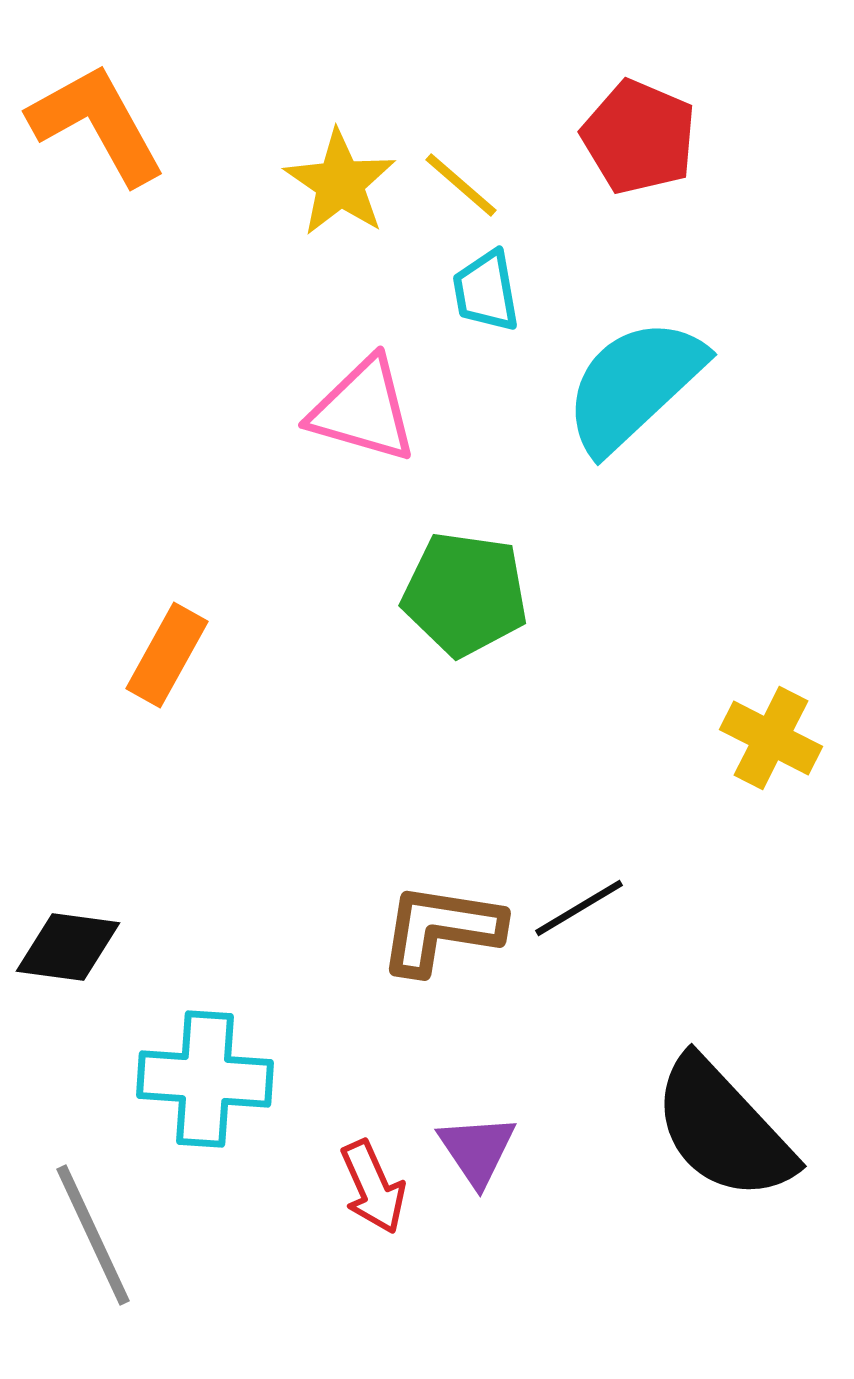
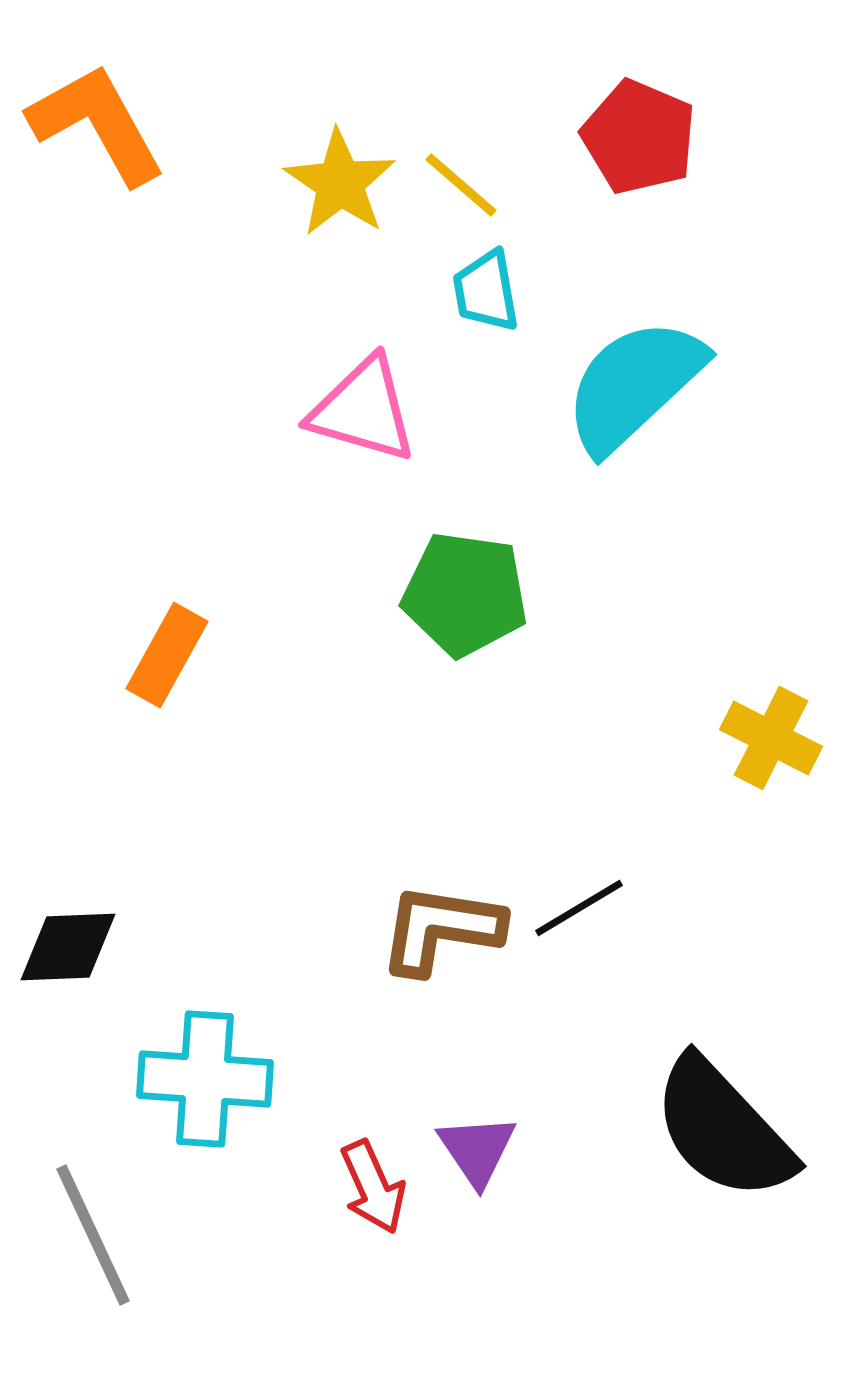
black diamond: rotated 10 degrees counterclockwise
